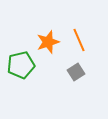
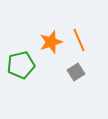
orange star: moved 3 px right
